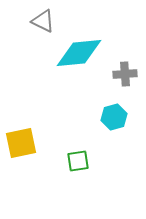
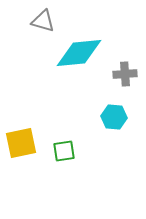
gray triangle: rotated 10 degrees counterclockwise
cyan hexagon: rotated 20 degrees clockwise
green square: moved 14 px left, 10 px up
